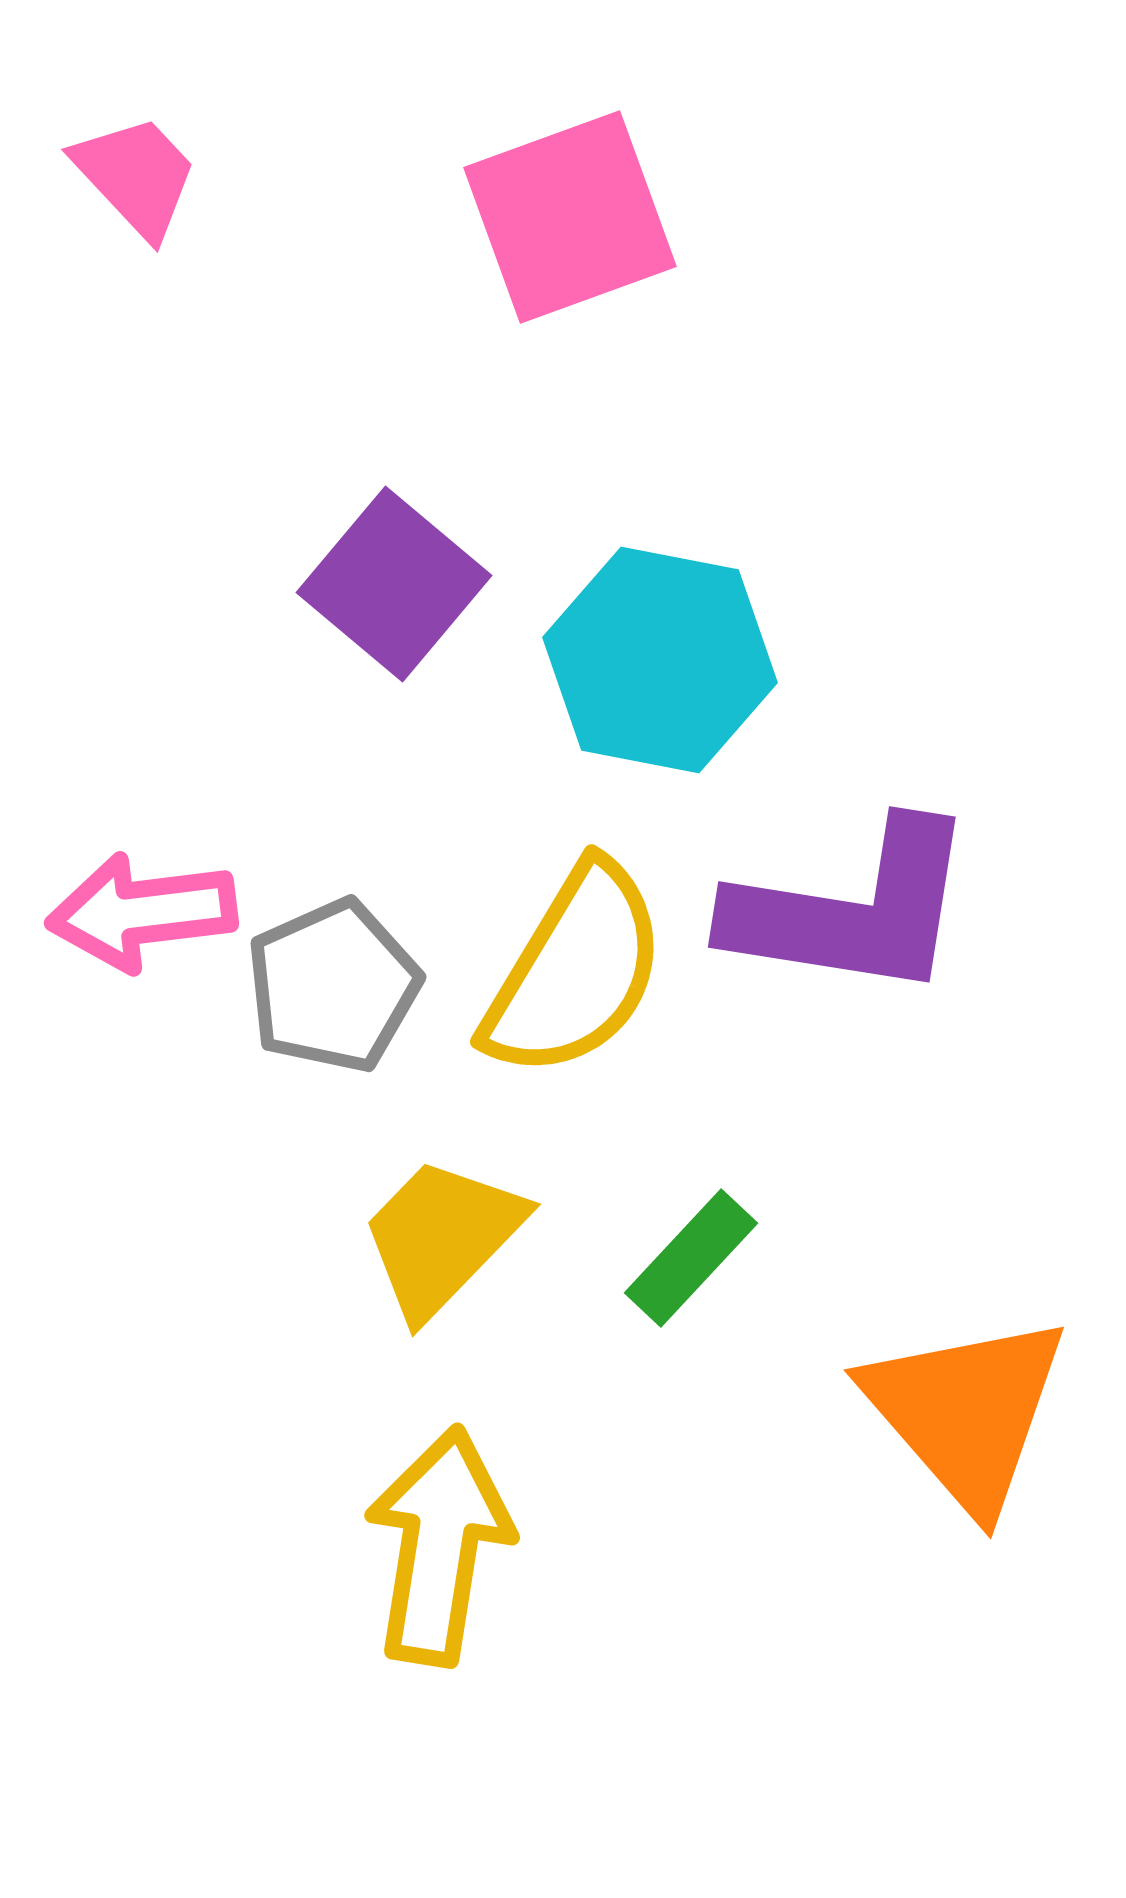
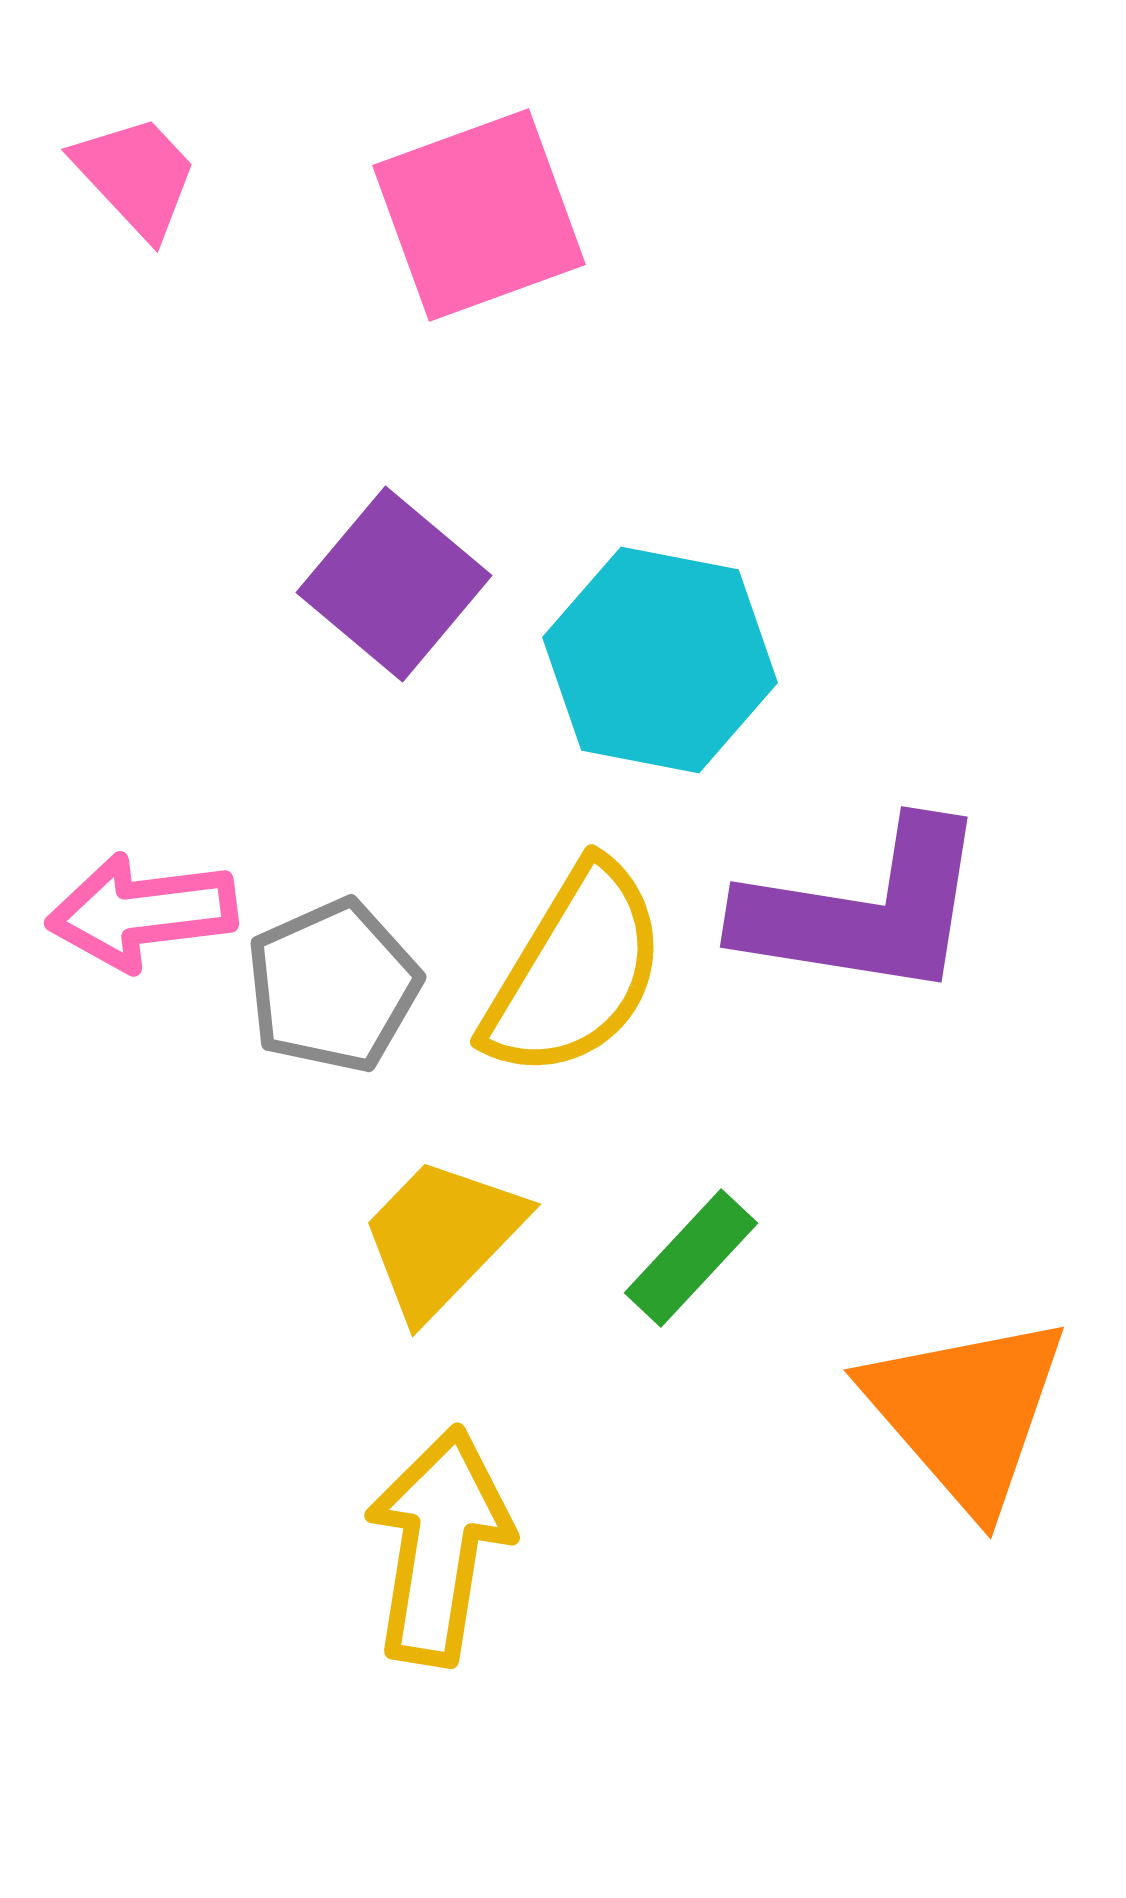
pink square: moved 91 px left, 2 px up
purple L-shape: moved 12 px right
